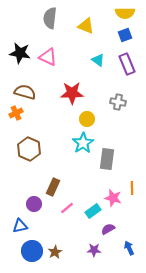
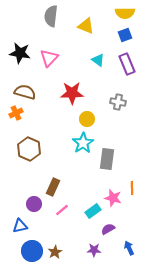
gray semicircle: moved 1 px right, 2 px up
pink triangle: moved 1 px right, 1 px down; rotated 48 degrees clockwise
pink line: moved 5 px left, 2 px down
